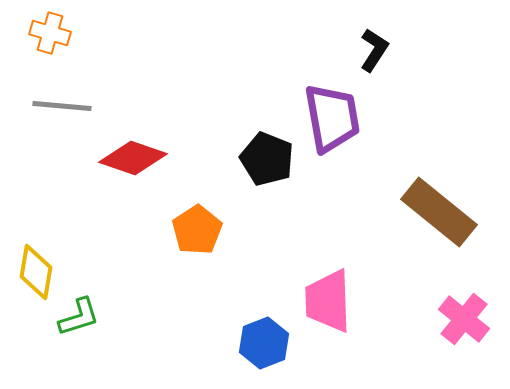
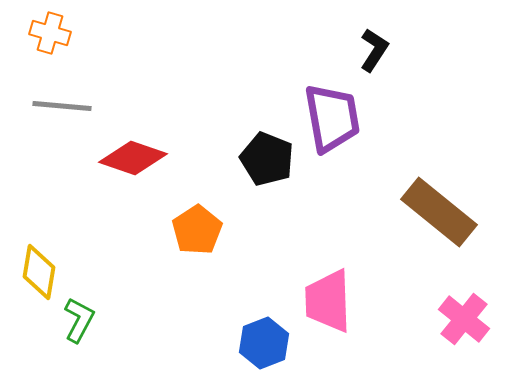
yellow diamond: moved 3 px right
green L-shape: moved 3 px down; rotated 45 degrees counterclockwise
